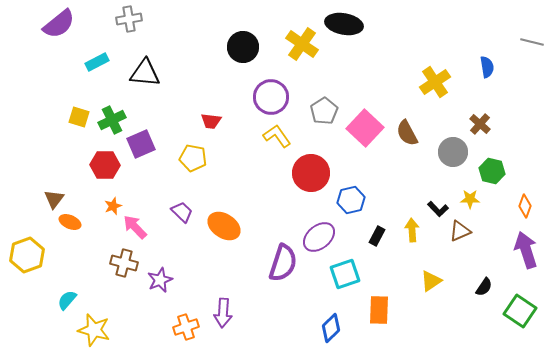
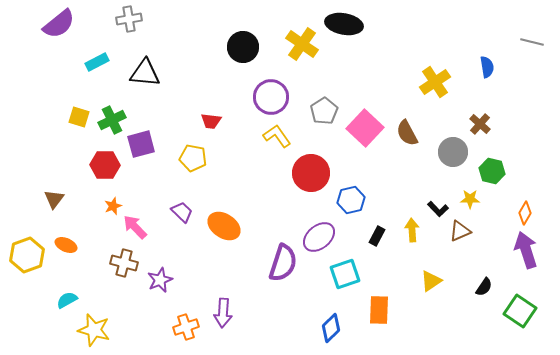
purple square at (141, 144): rotated 8 degrees clockwise
orange diamond at (525, 206): moved 7 px down; rotated 10 degrees clockwise
orange ellipse at (70, 222): moved 4 px left, 23 px down
cyan semicircle at (67, 300): rotated 20 degrees clockwise
